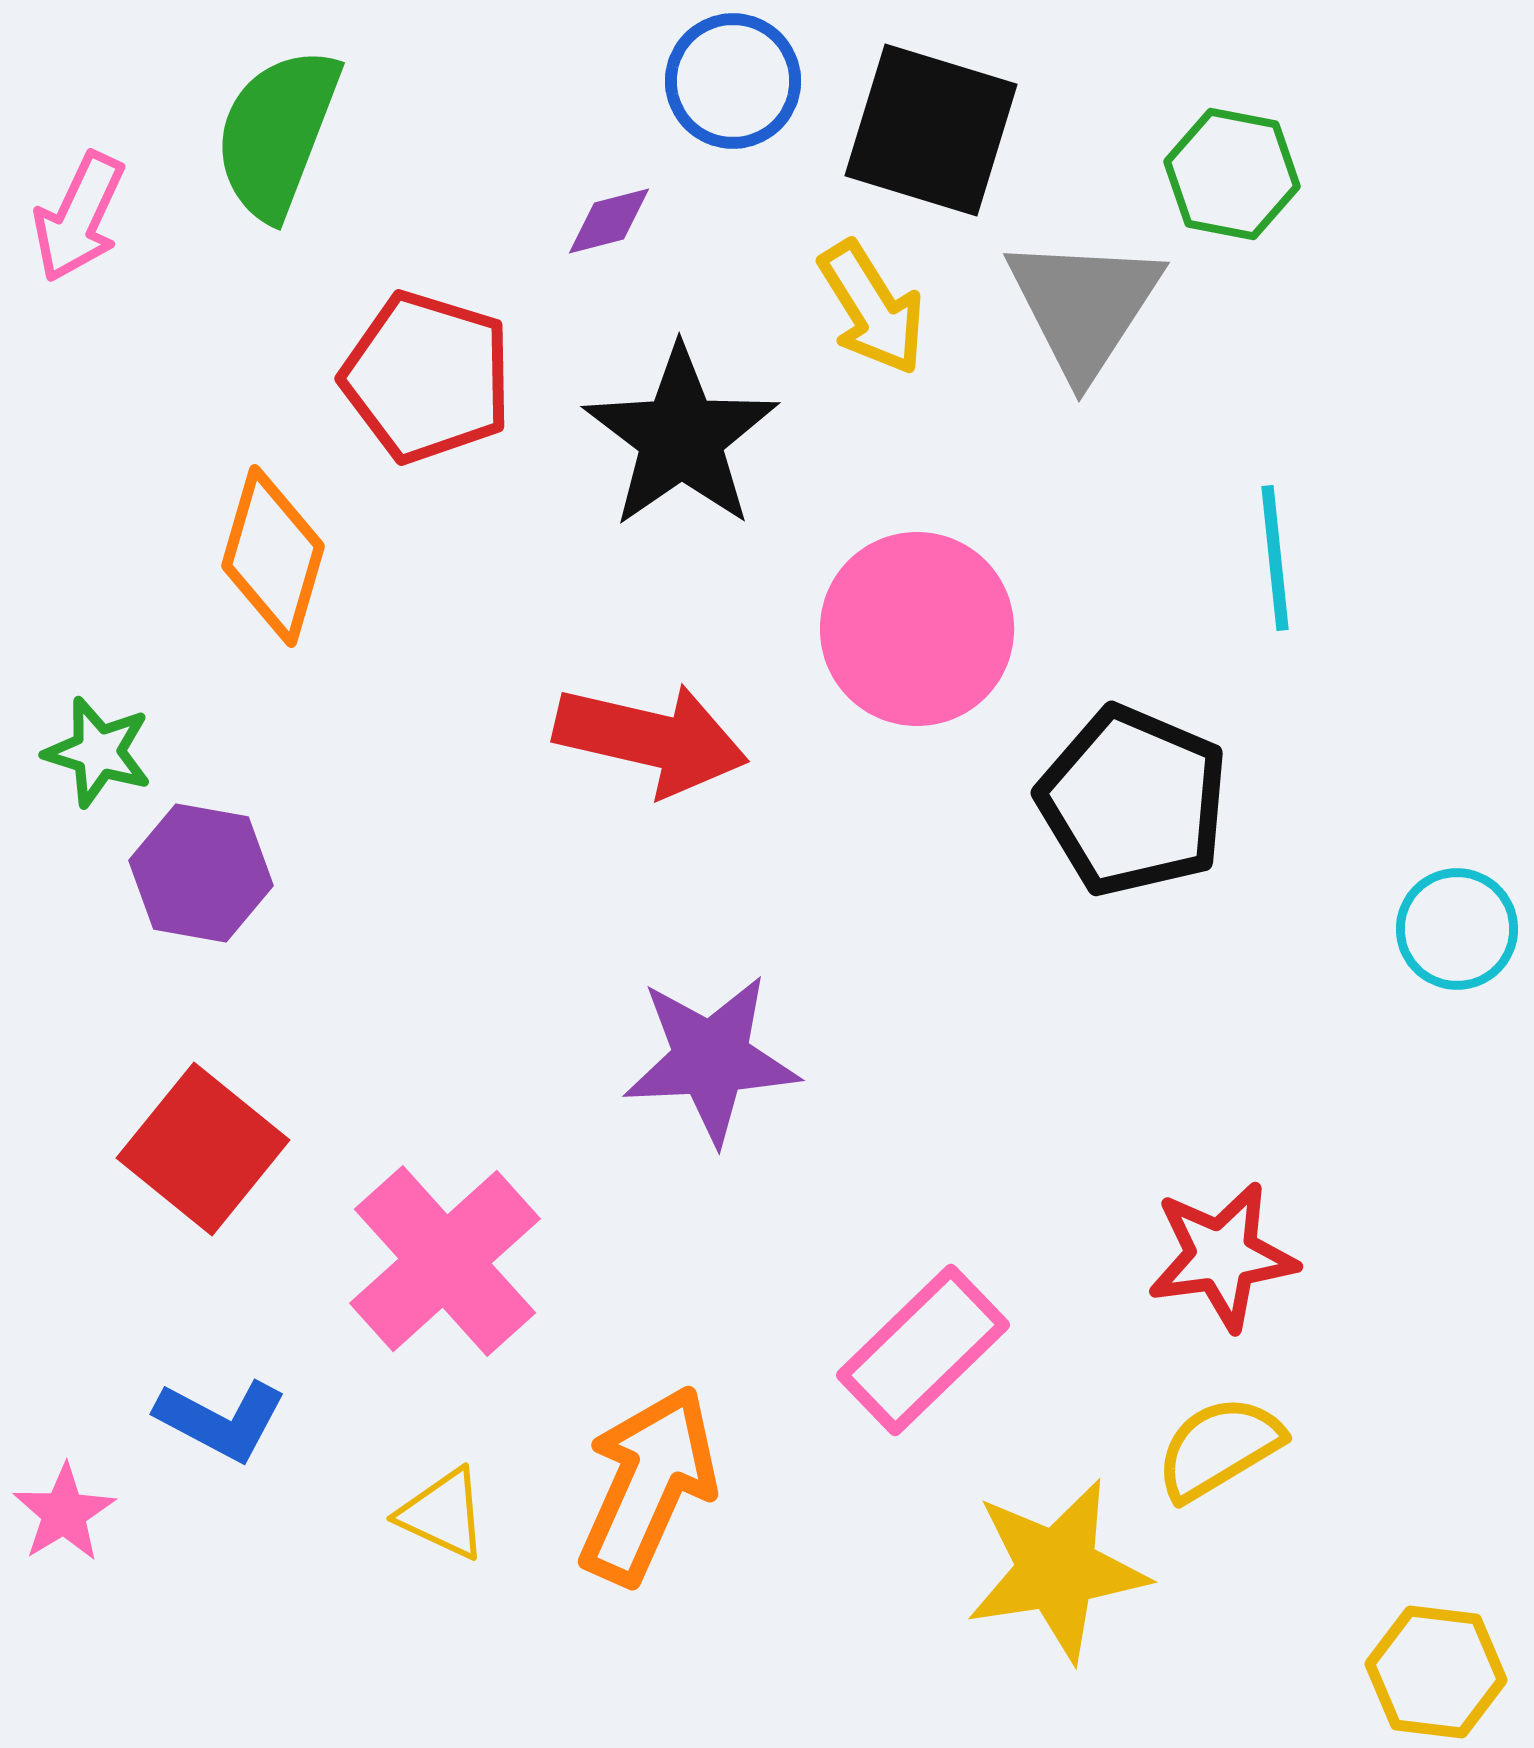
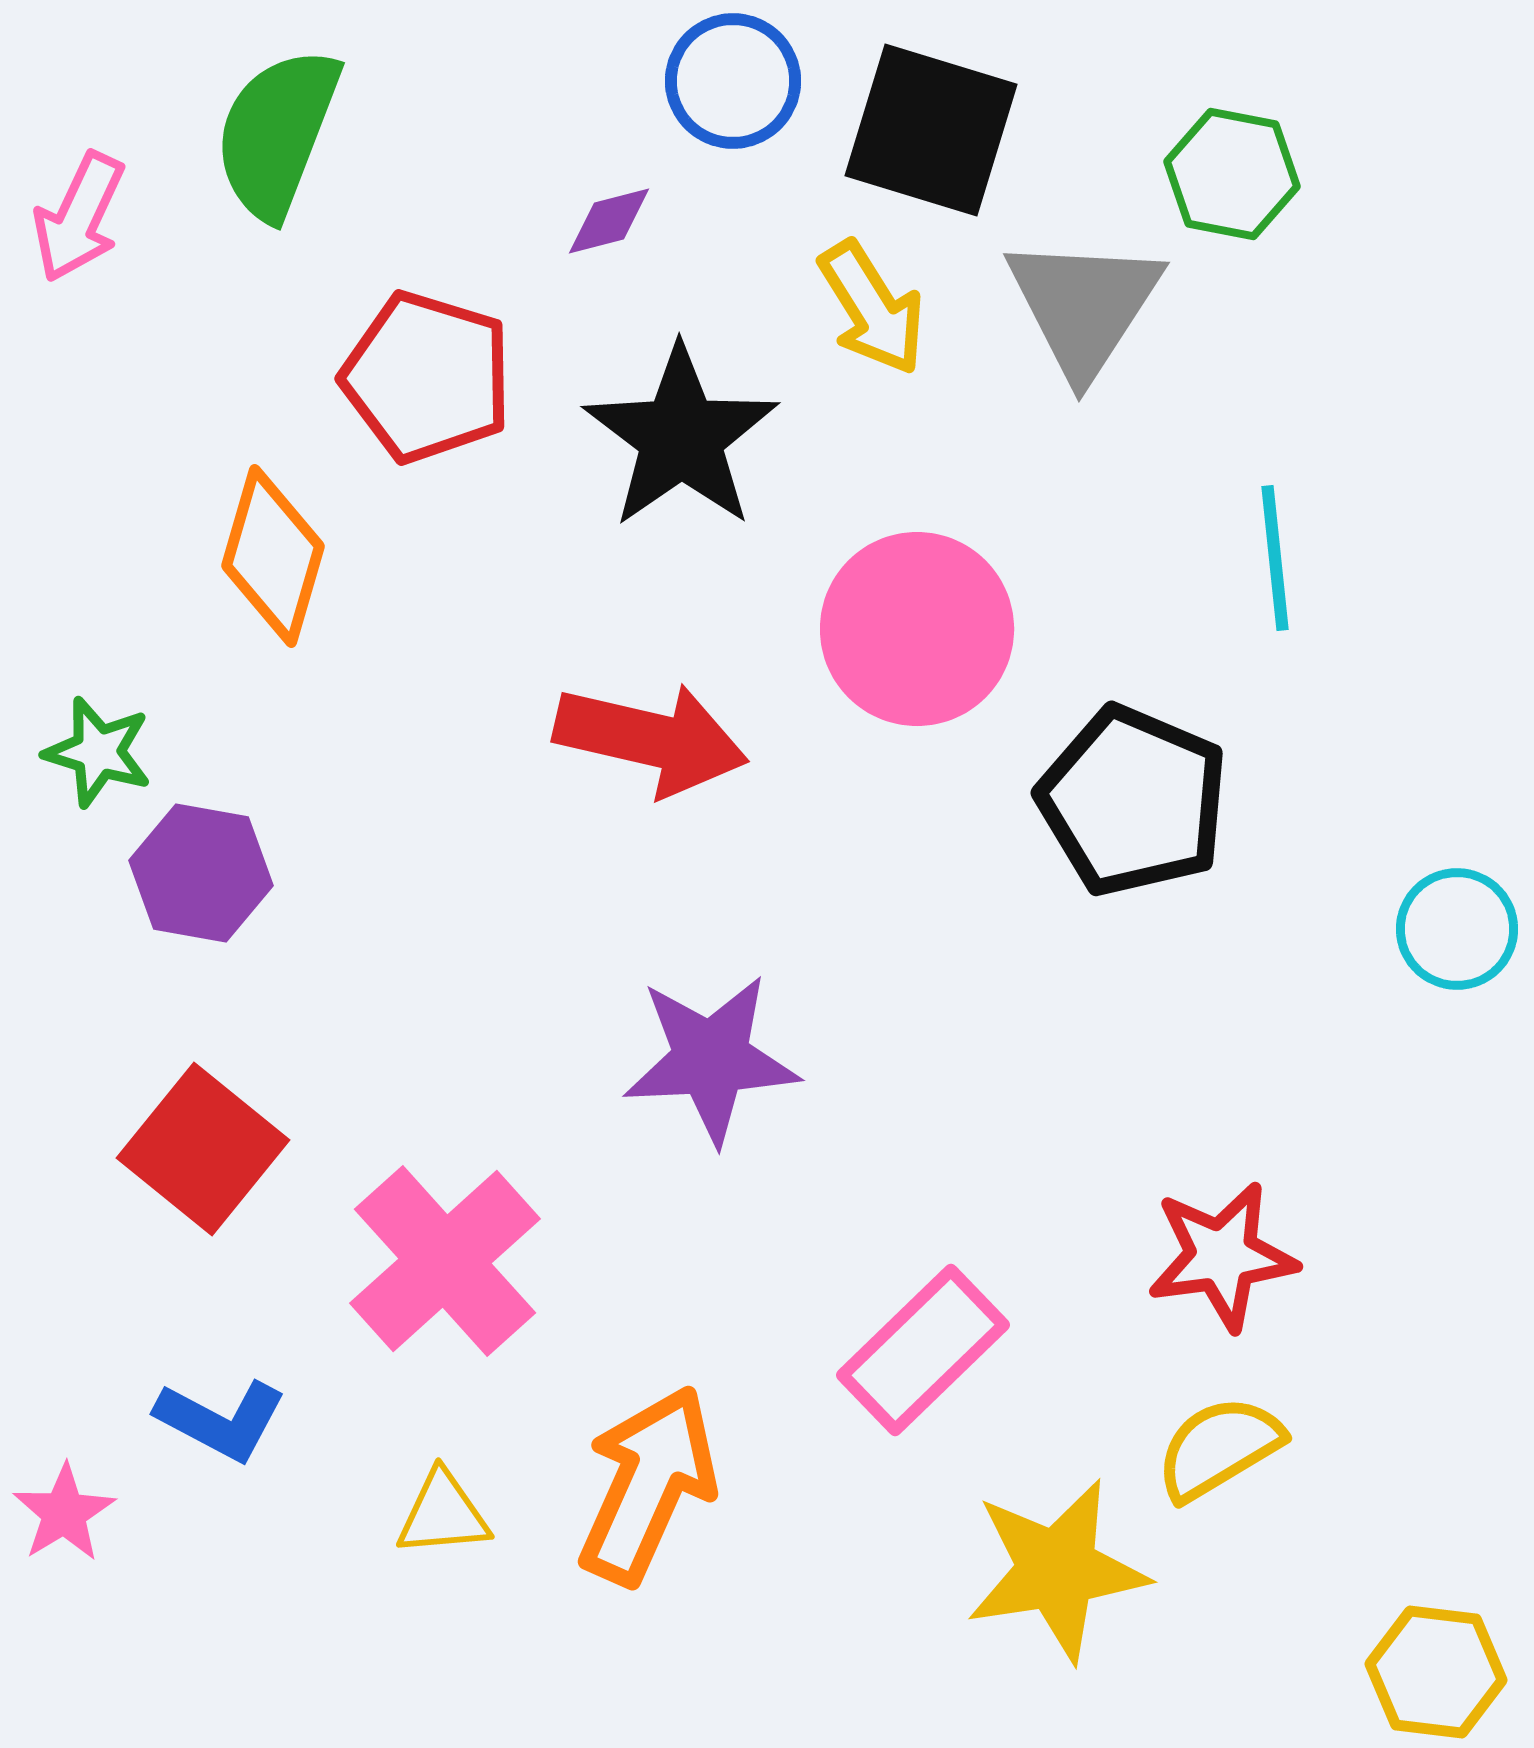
yellow triangle: rotated 30 degrees counterclockwise
